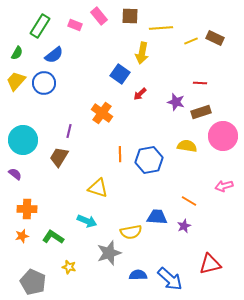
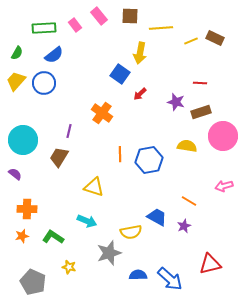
pink rectangle at (75, 25): rotated 32 degrees clockwise
green rectangle at (40, 26): moved 4 px right, 2 px down; rotated 55 degrees clockwise
yellow arrow at (142, 53): moved 2 px left
yellow triangle at (98, 188): moved 4 px left, 1 px up
blue trapezoid at (157, 217): rotated 25 degrees clockwise
